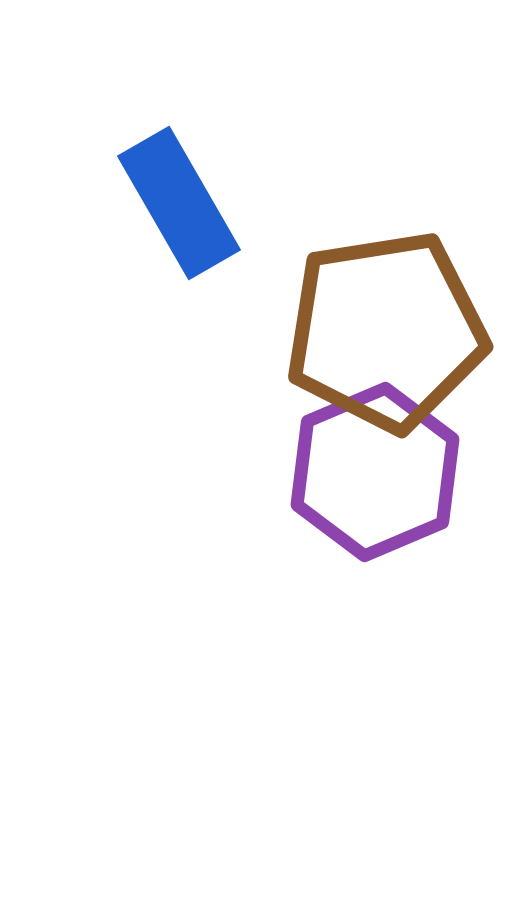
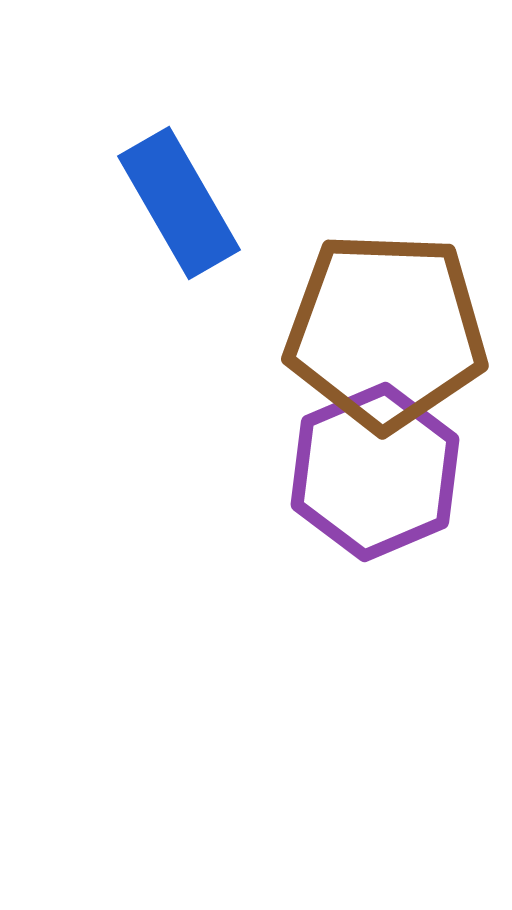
brown pentagon: rotated 11 degrees clockwise
